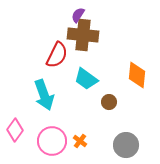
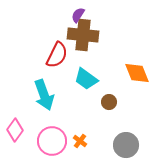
orange diamond: moved 2 px up; rotated 28 degrees counterclockwise
